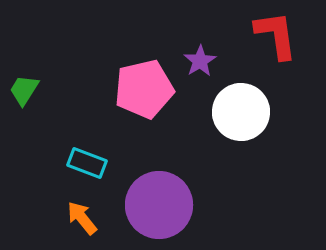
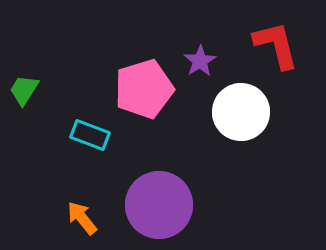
red L-shape: moved 10 px down; rotated 6 degrees counterclockwise
pink pentagon: rotated 4 degrees counterclockwise
cyan rectangle: moved 3 px right, 28 px up
